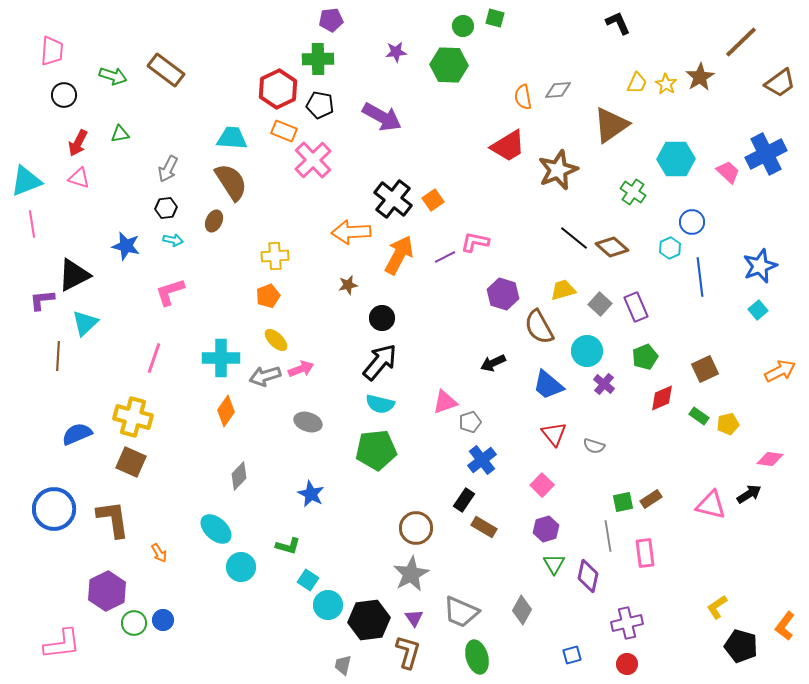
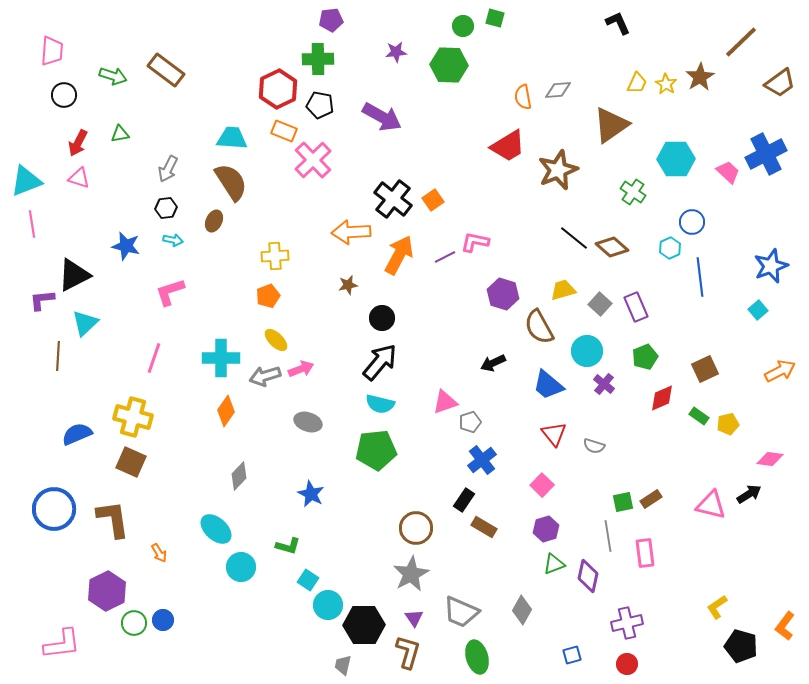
blue star at (760, 266): moved 11 px right
green triangle at (554, 564): rotated 40 degrees clockwise
black hexagon at (369, 620): moved 5 px left, 5 px down; rotated 6 degrees clockwise
